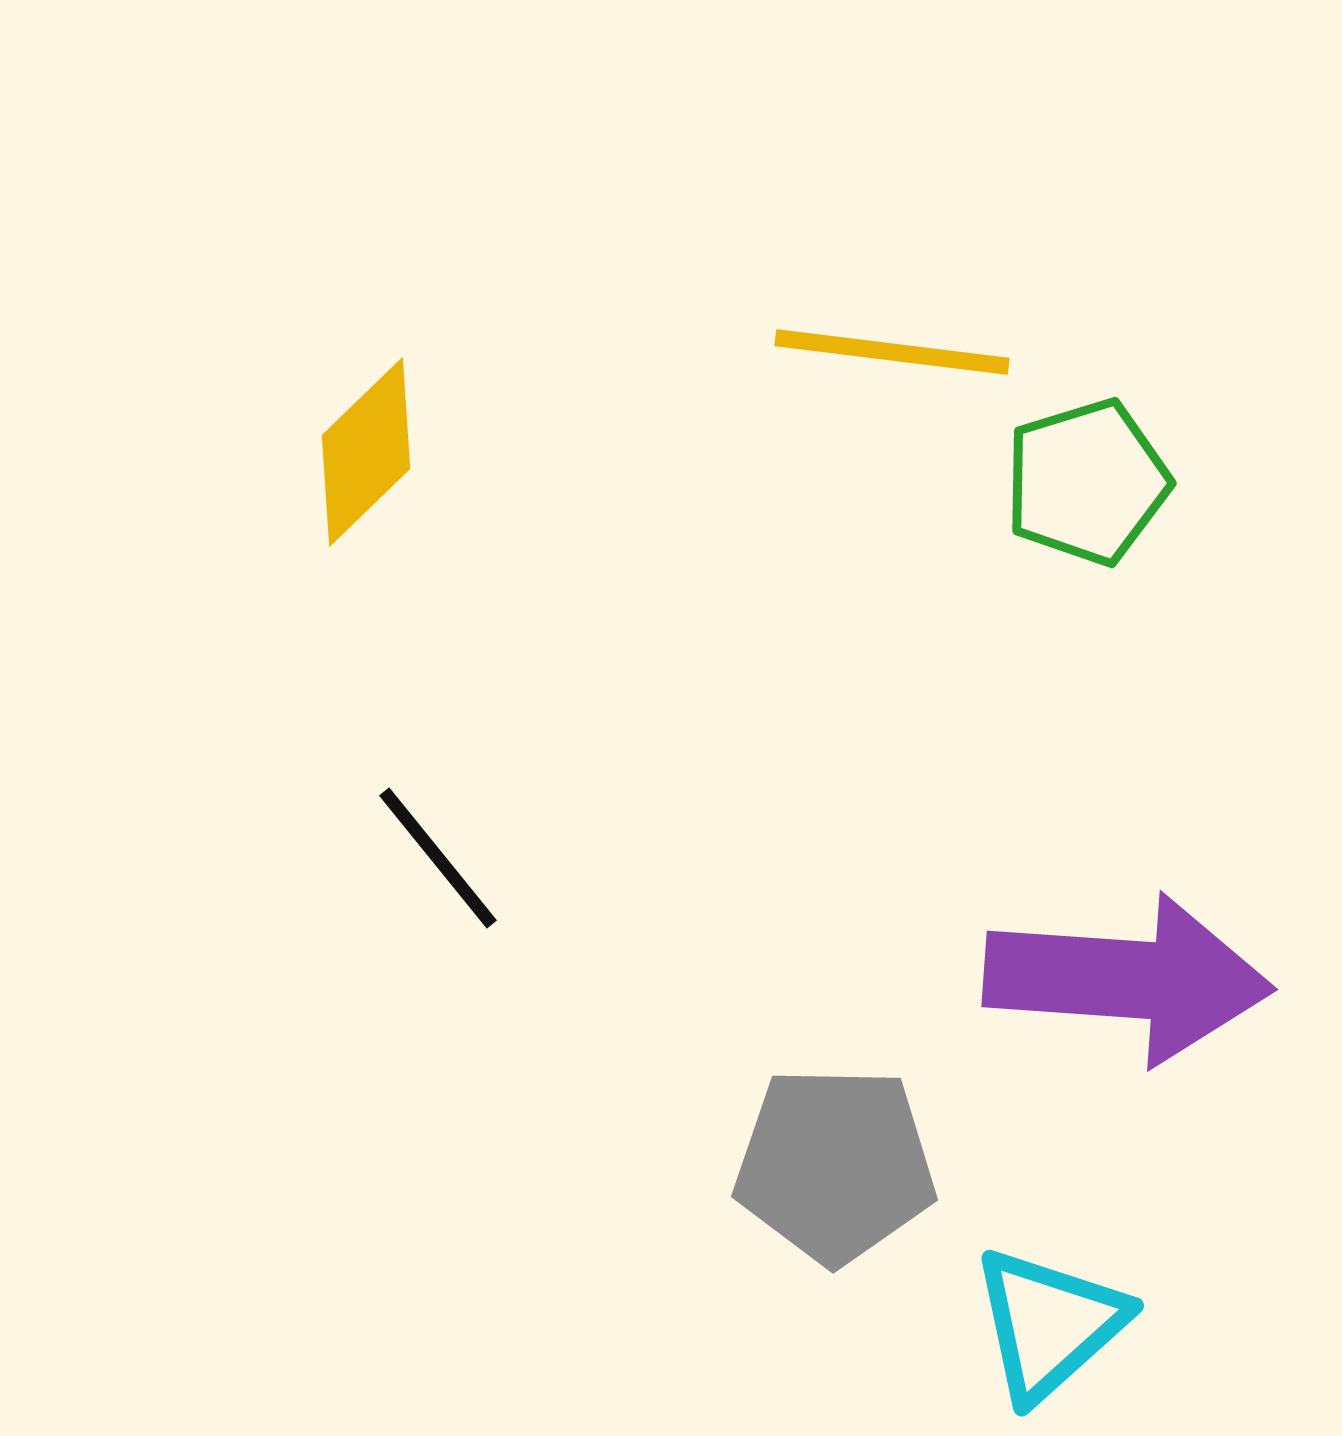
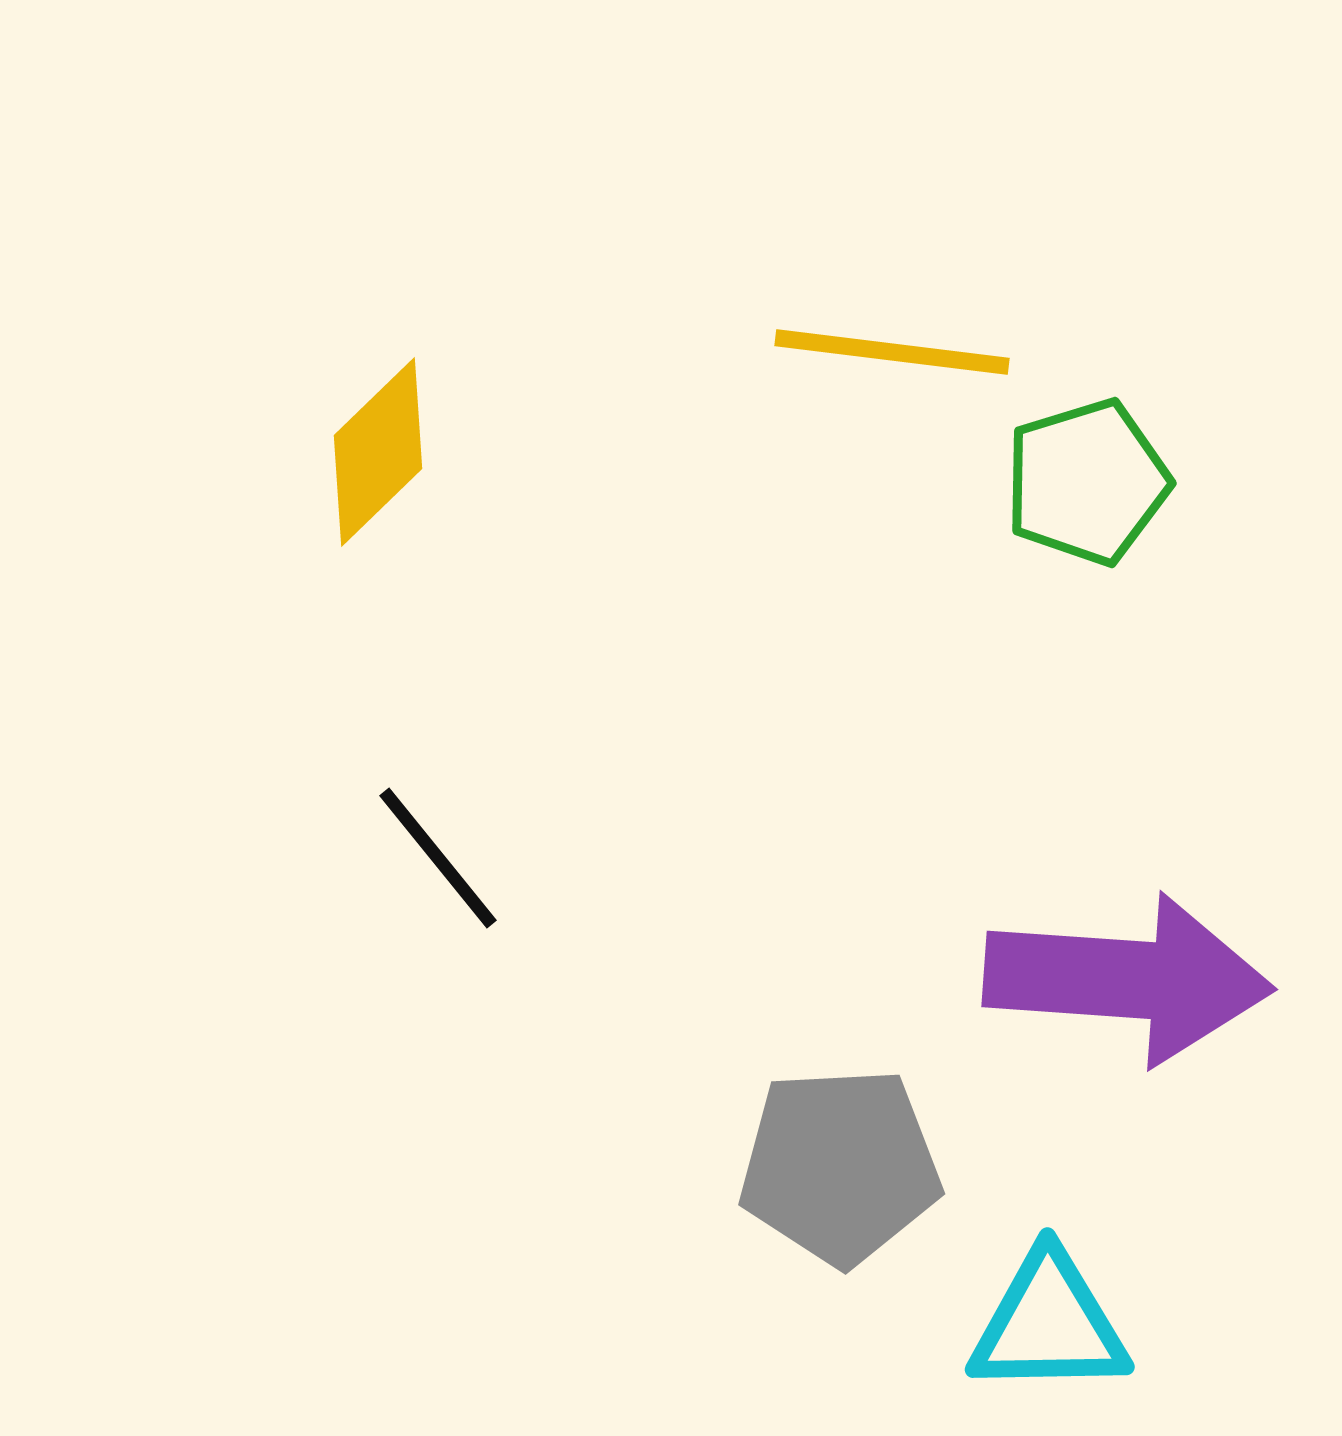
yellow diamond: moved 12 px right
gray pentagon: moved 5 px right, 1 px down; rotated 4 degrees counterclockwise
cyan triangle: rotated 41 degrees clockwise
